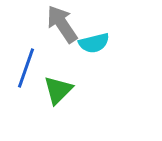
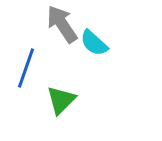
cyan semicircle: rotated 56 degrees clockwise
green triangle: moved 3 px right, 10 px down
